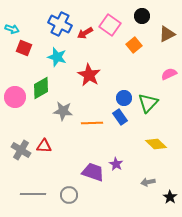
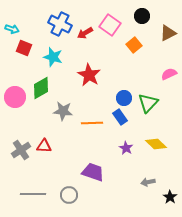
brown triangle: moved 1 px right, 1 px up
cyan star: moved 4 px left
gray cross: rotated 24 degrees clockwise
purple star: moved 10 px right, 16 px up
